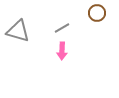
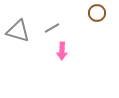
gray line: moved 10 px left
